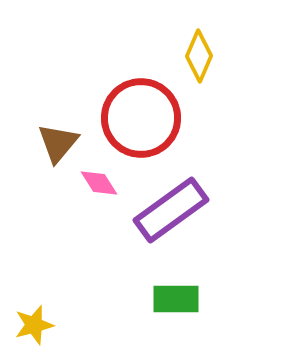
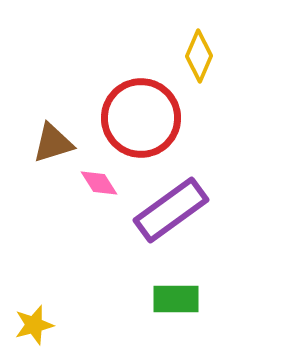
brown triangle: moved 5 px left; rotated 33 degrees clockwise
